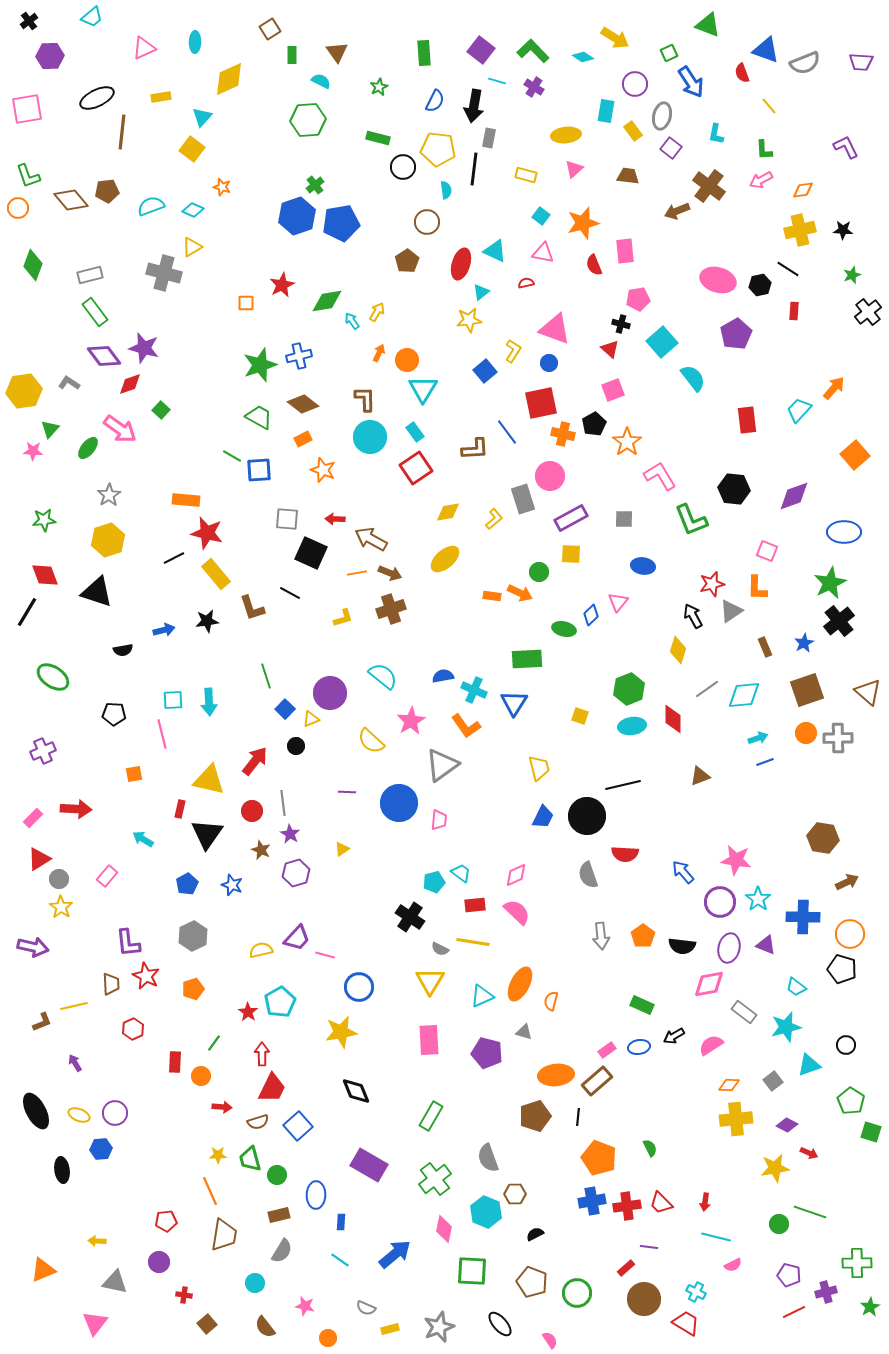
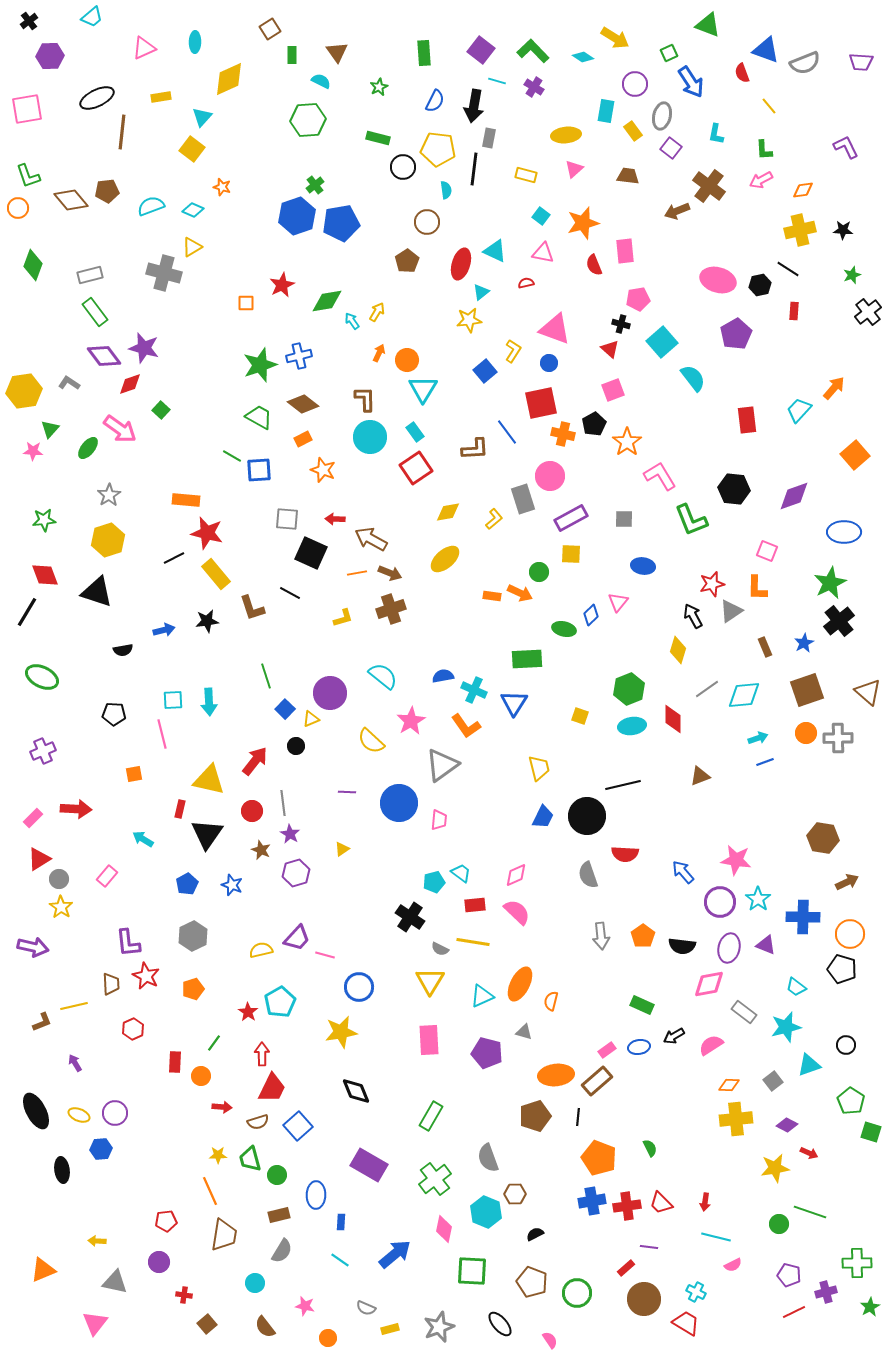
green ellipse at (53, 677): moved 11 px left; rotated 8 degrees counterclockwise
